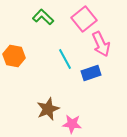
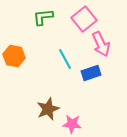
green L-shape: rotated 50 degrees counterclockwise
